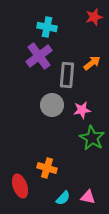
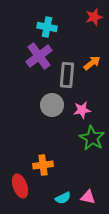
orange cross: moved 4 px left, 3 px up; rotated 24 degrees counterclockwise
cyan semicircle: rotated 21 degrees clockwise
